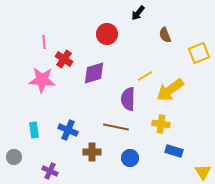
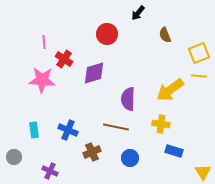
yellow line: moved 54 px right; rotated 35 degrees clockwise
brown cross: rotated 24 degrees counterclockwise
